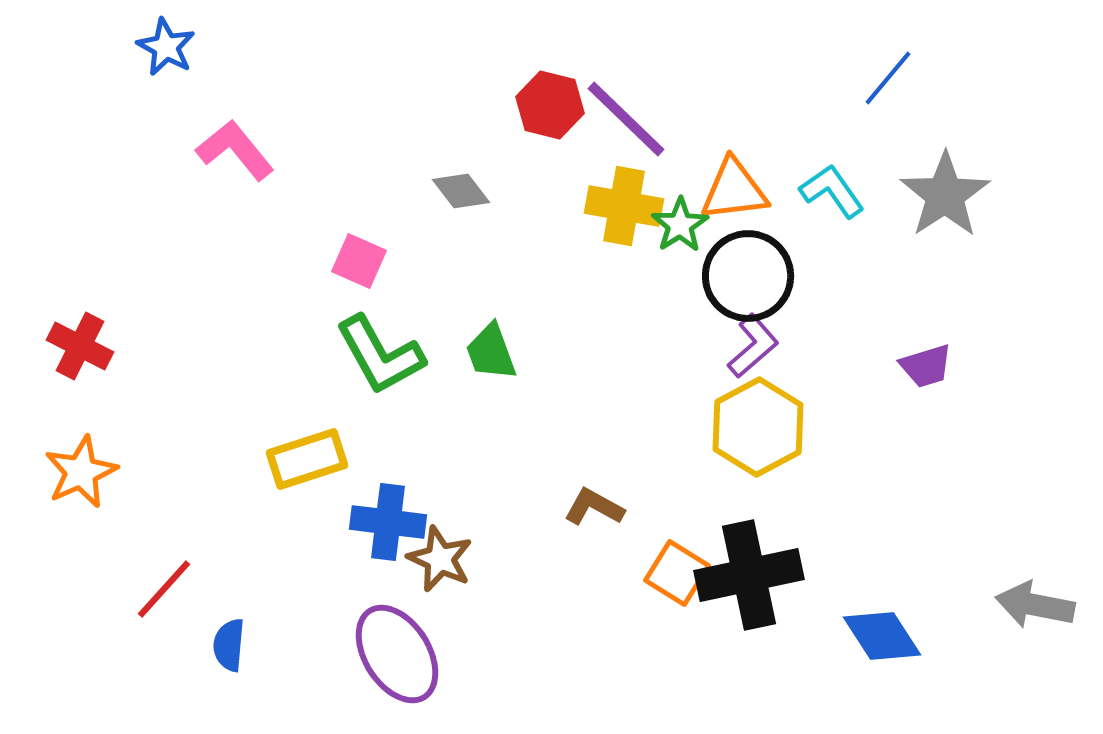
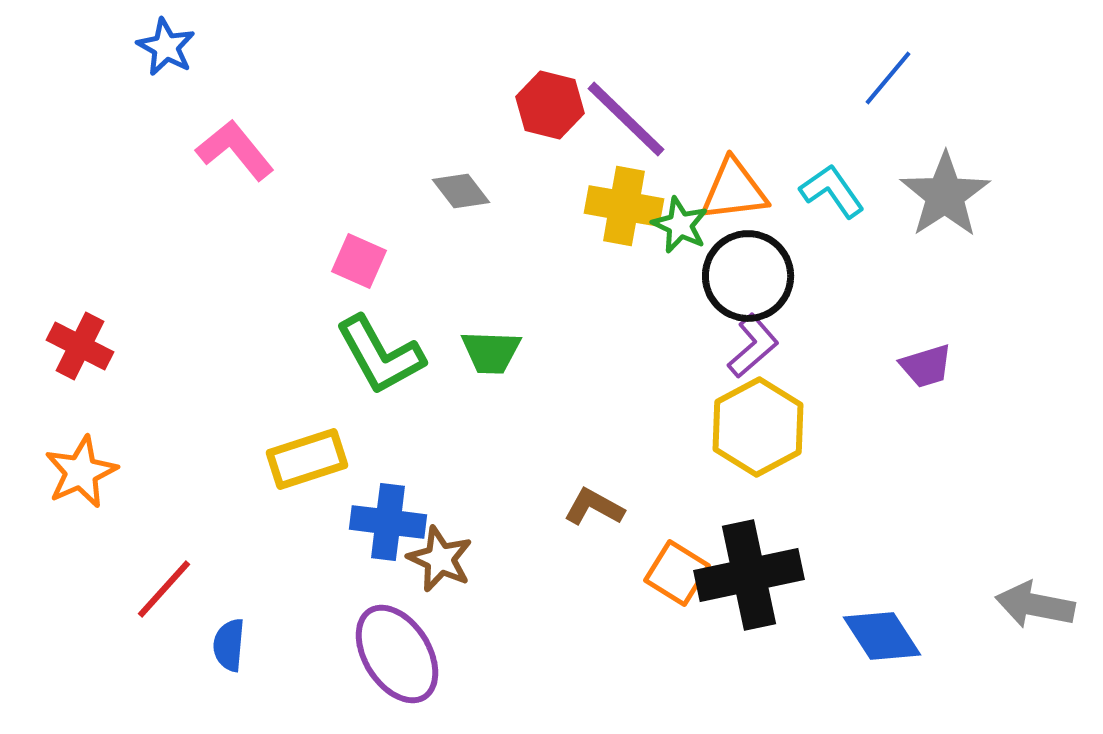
green star: rotated 14 degrees counterclockwise
green trapezoid: rotated 68 degrees counterclockwise
